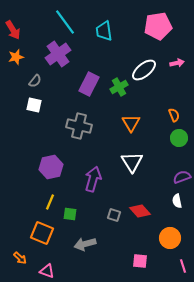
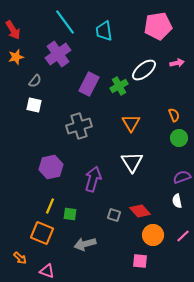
green cross: moved 1 px up
gray cross: rotated 30 degrees counterclockwise
yellow line: moved 4 px down
orange circle: moved 17 px left, 3 px up
pink line: moved 30 px up; rotated 64 degrees clockwise
